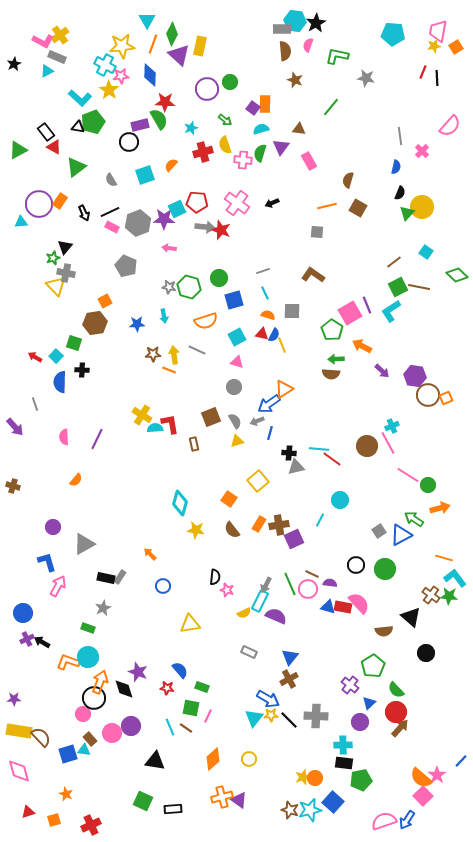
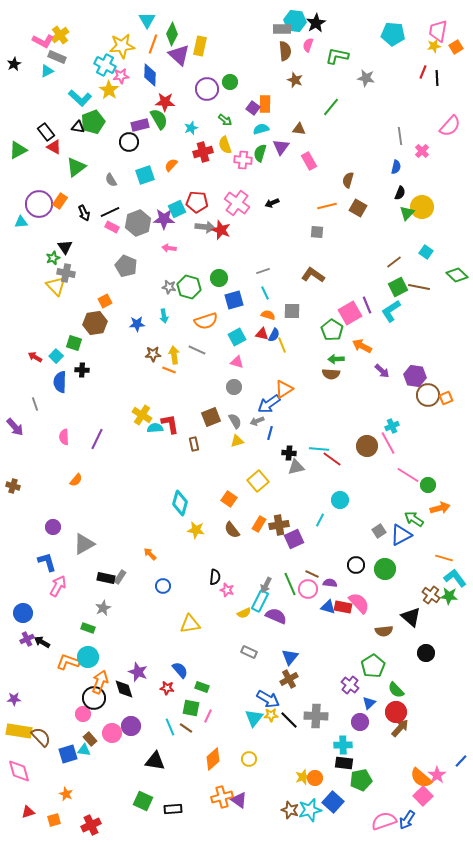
black triangle at (65, 247): rotated 14 degrees counterclockwise
